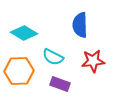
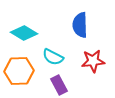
purple rectangle: moved 1 px left, 1 px down; rotated 42 degrees clockwise
